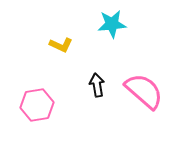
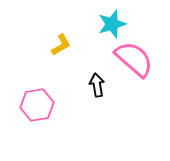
cyan star: rotated 12 degrees counterclockwise
yellow L-shape: rotated 55 degrees counterclockwise
pink semicircle: moved 10 px left, 32 px up
